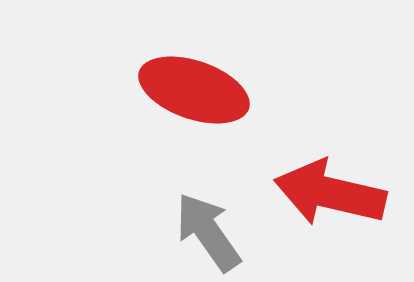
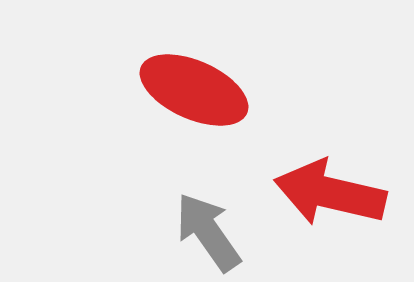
red ellipse: rotated 5 degrees clockwise
